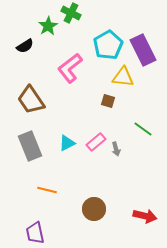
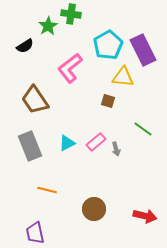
green cross: moved 1 px down; rotated 18 degrees counterclockwise
brown trapezoid: moved 4 px right
